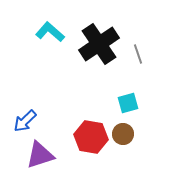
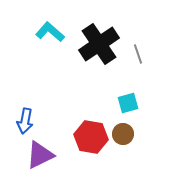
blue arrow: rotated 35 degrees counterclockwise
purple triangle: rotated 8 degrees counterclockwise
